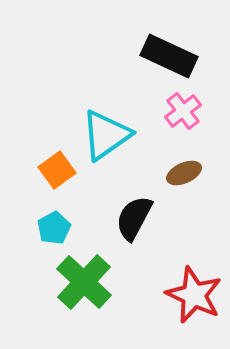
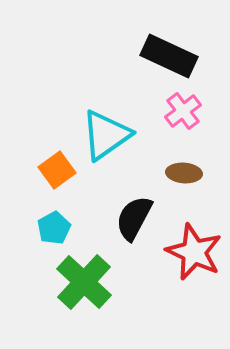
brown ellipse: rotated 28 degrees clockwise
red star: moved 43 px up
